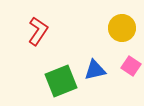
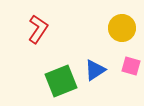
red L-shape: moved 2 px up
pink square: rotated 18 degrees counterclockwise
blue triangle: rotated 20 degrees counterclockwise
